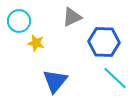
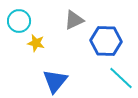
gray triangle: moved 2 px right, 3 px down
blue hexagon: moved 2 px right, 1 px up
cyan line: moved 6 px right
